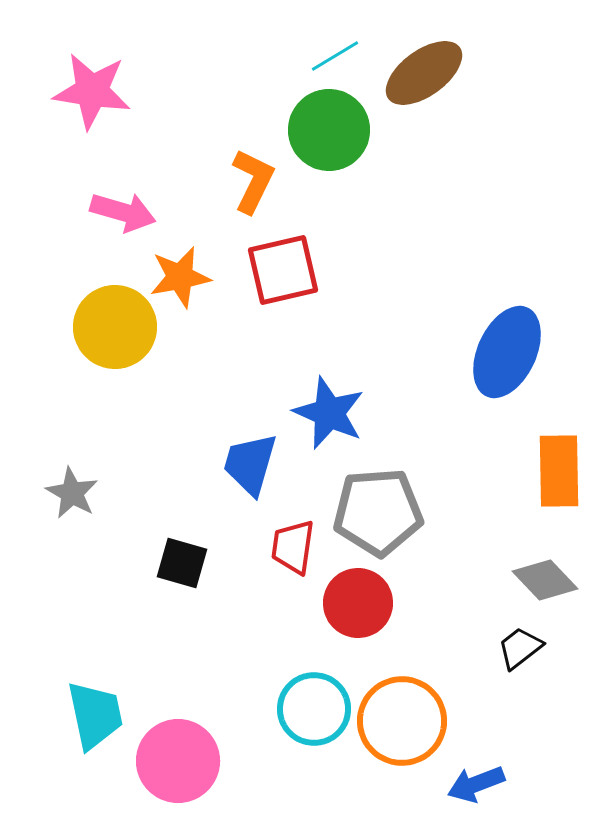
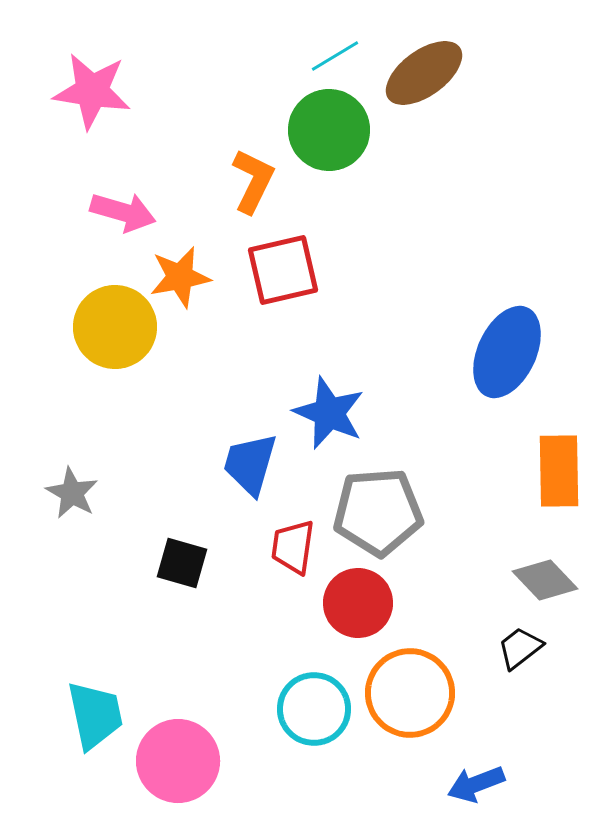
orange circle: moved 8 px right, 28 px up
